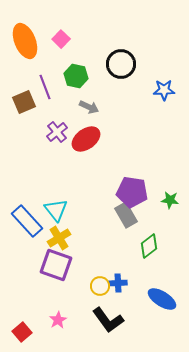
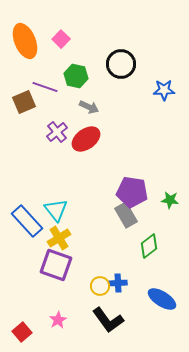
purple line: rotated 50 degrees counterclockwise
